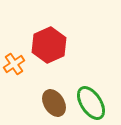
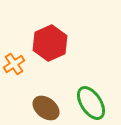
red hexagon: moved 1 px right, 2 px up
brown ellipse: moved 8 px left, 5 px down; rotated 20 degrees counterclockwise
